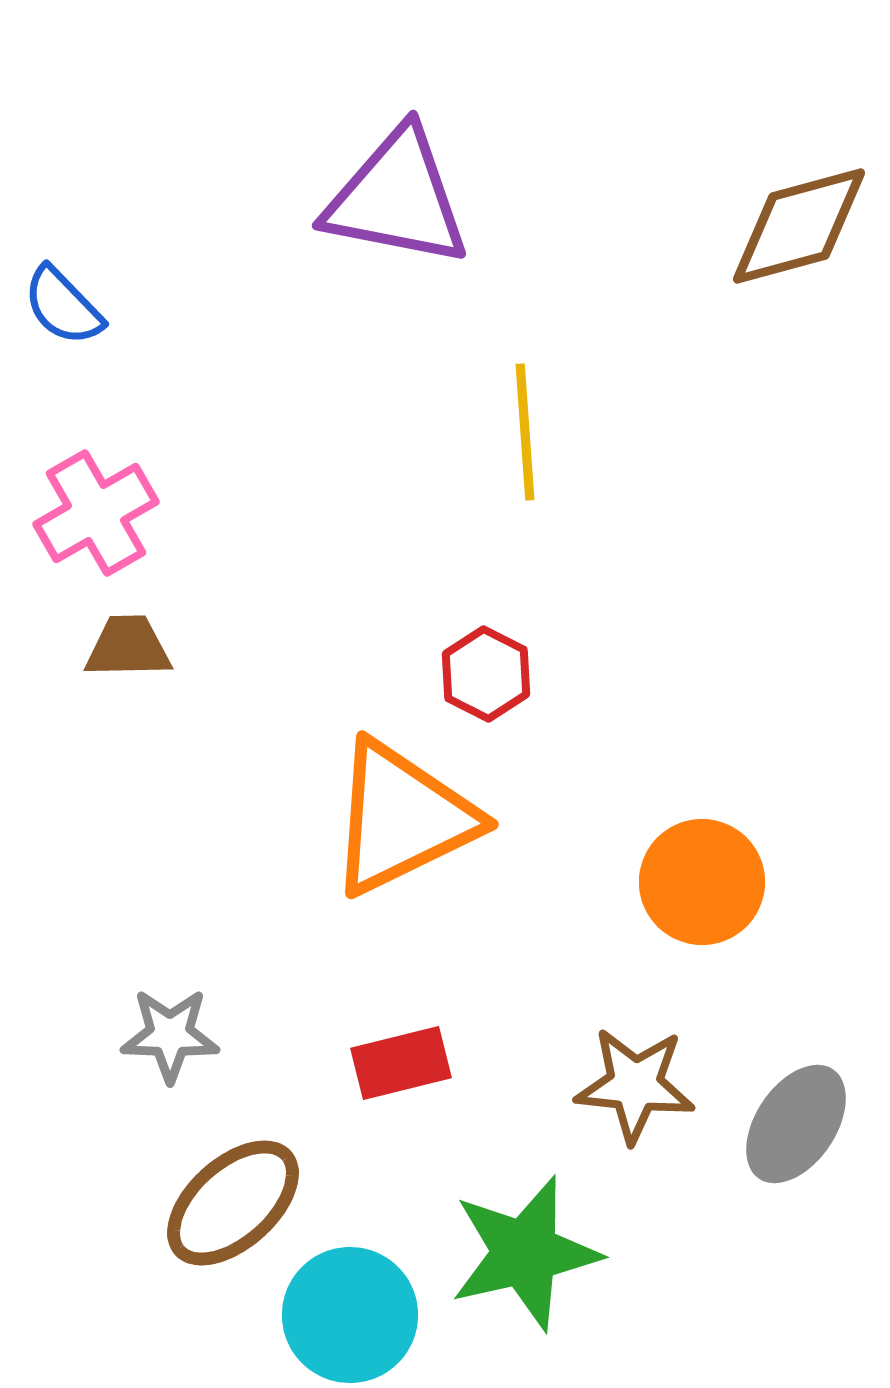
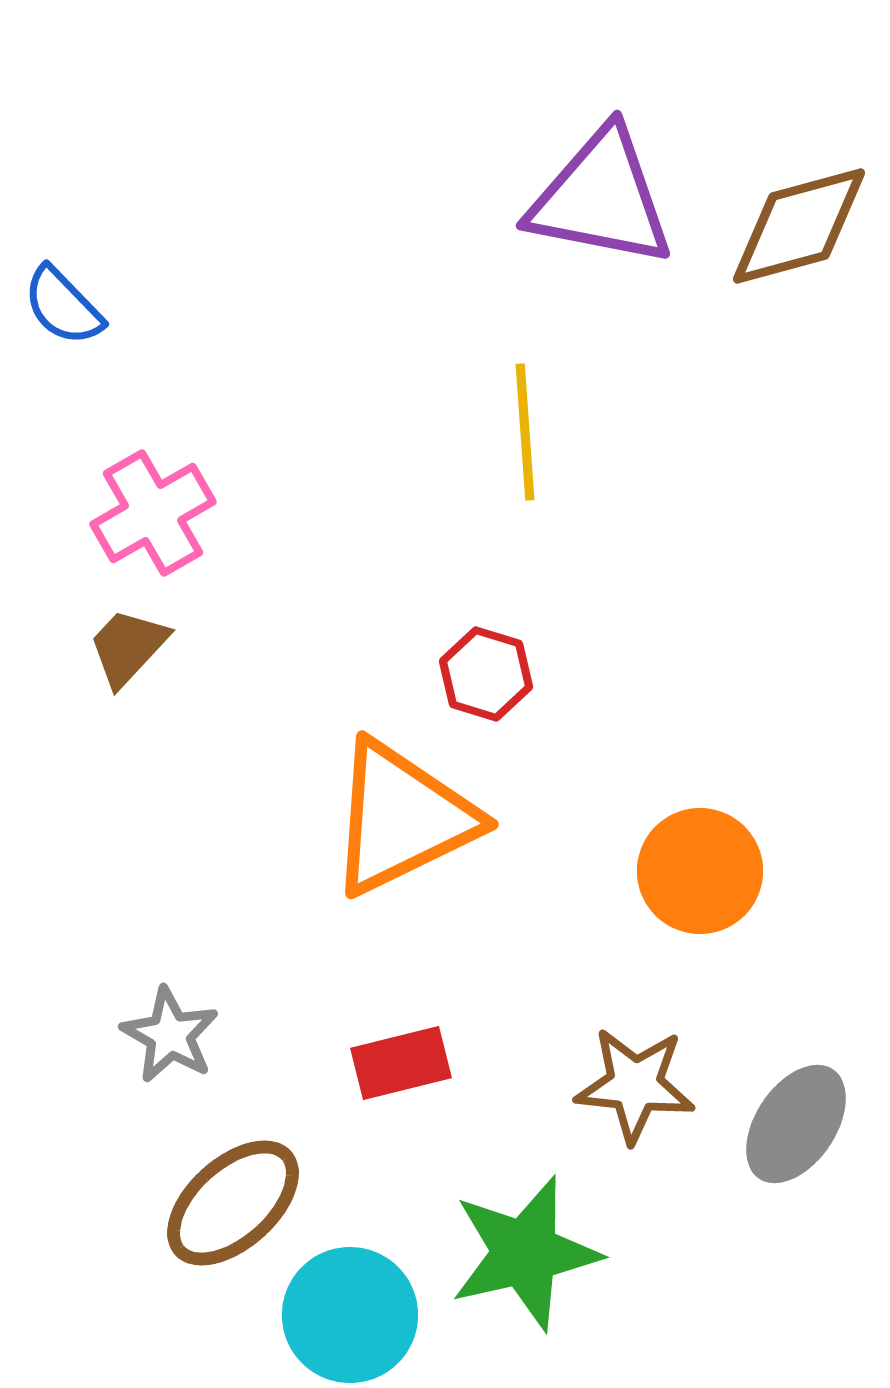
purple triangle: moved 204 px right
pink cross: moved 57 px right
brown trapezoid: rotated 46 degrees counterclockwise
red hexagon: rotated 10 degrees counterclockwise
orange circle: moved 2 px left, 11 px up
gray star: rotated 28 degrees clockwise
